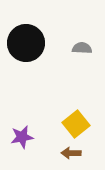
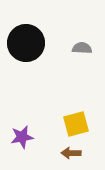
yellow square: rotated 24 degrees clockwise
